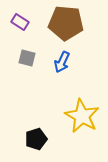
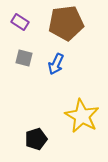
brown pentagon: rotated 12 degrees counterclockwise
gray square: moved 3 px left
blue arrow: moved 6 px left, 2 px down
